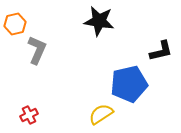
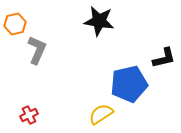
black L-shape: moved 3 px right, 7 px down
